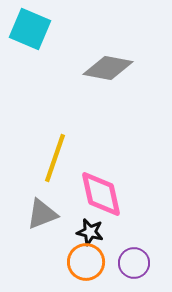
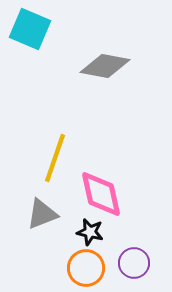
gray diamond: moved 3 px left, 2 px up
orange circle: moved 6 px down
